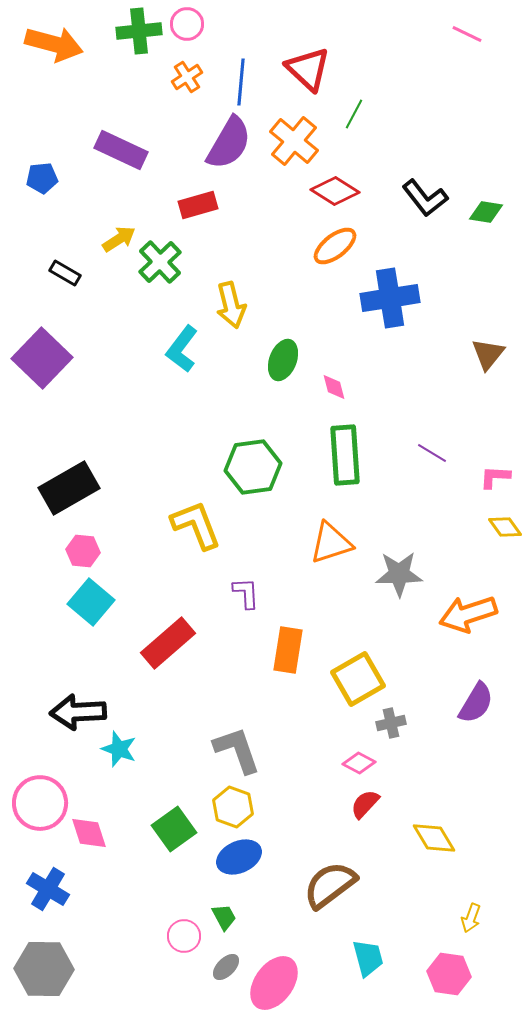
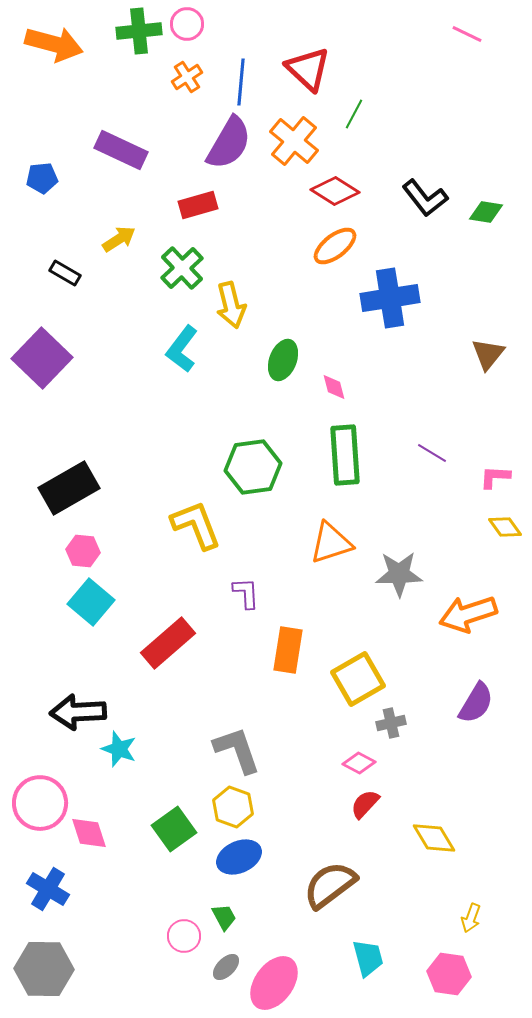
green cross at (160, 262): moved 22 px right, 6 px down
